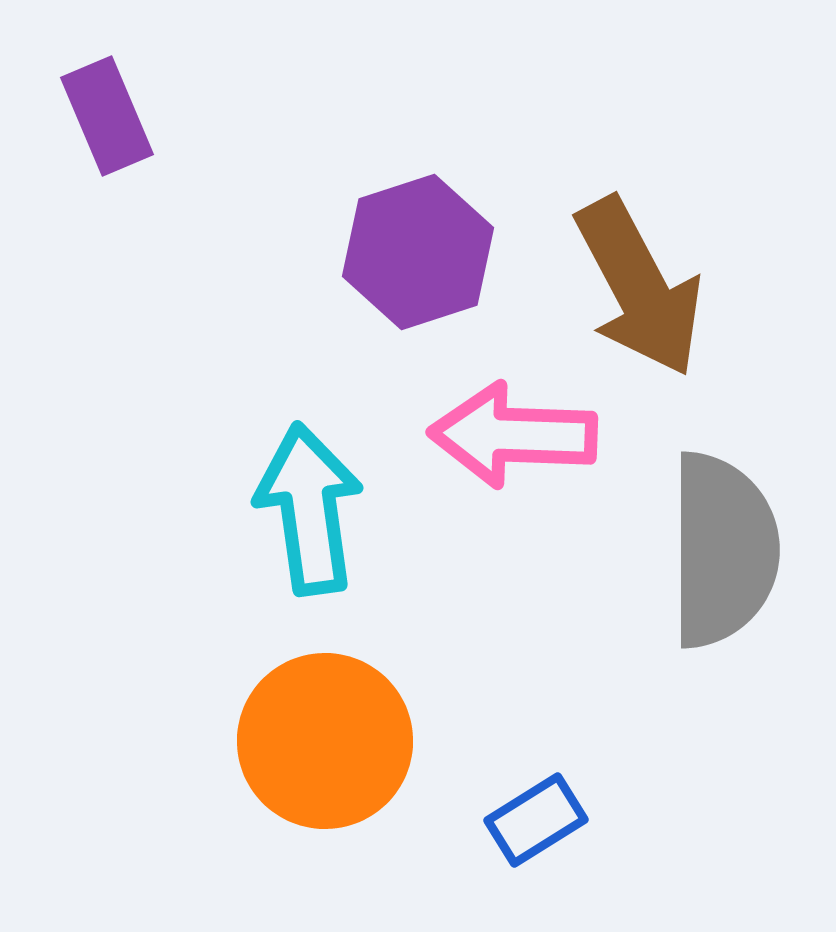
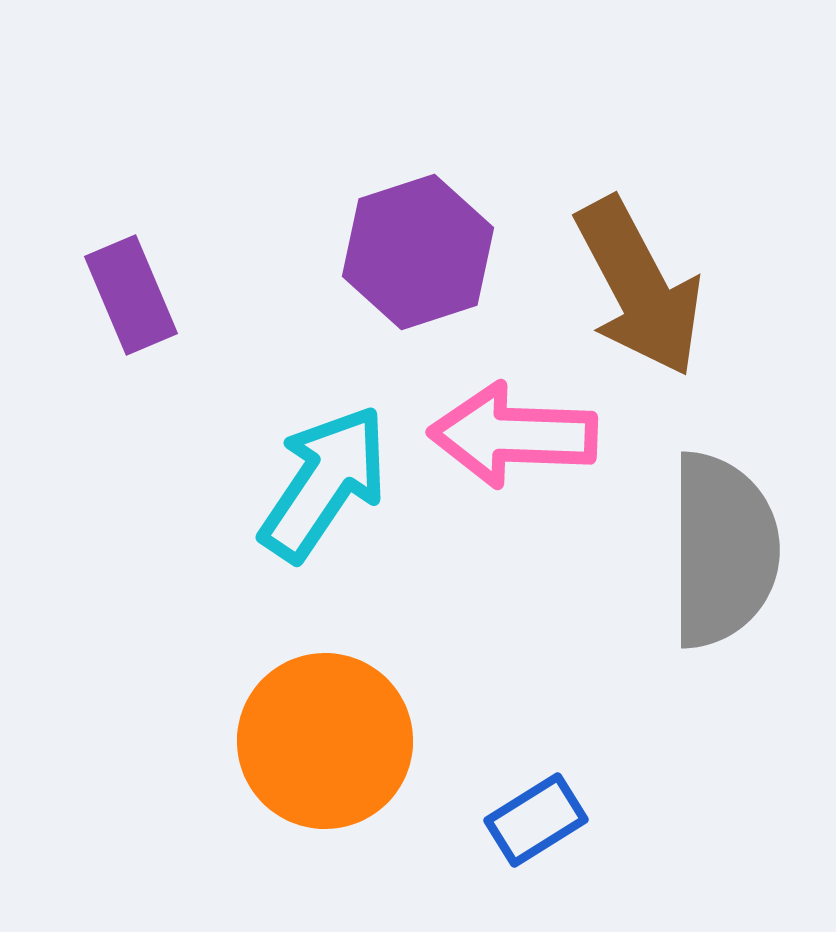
purple rectangle: moved 24 px right, 179 px down
cyan arrow: moved 15 px right, 26 px up; rotated 42 degrees clockwise
